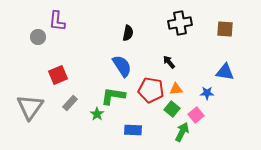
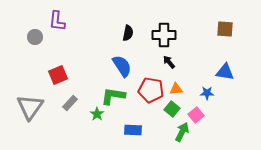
black cross: moved 16 px left, 12 px down; rotated 10 degrees clockwise
gray circle: moved 3 px left
